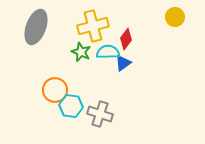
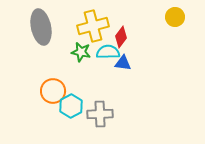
gray ellipse: moved 5 px right; rotated 32 degrees counterclockwise
red diamond: moved 5 px left, 2 px up
green star: rotated 12 degrees counterclockwise
blue triangle: rotated 42 degrees clockwise
orange circle: moved 2 px left, 1 px down
cyan hexagon: rotated 25 degrees clockwise
gray cross: rotated 20 degrees counterclockwise
